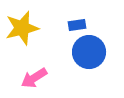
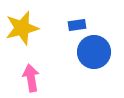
blue circle: moved 5 px right
pink arrow: moved 3 px left; rotated 112 degrees clockwise
